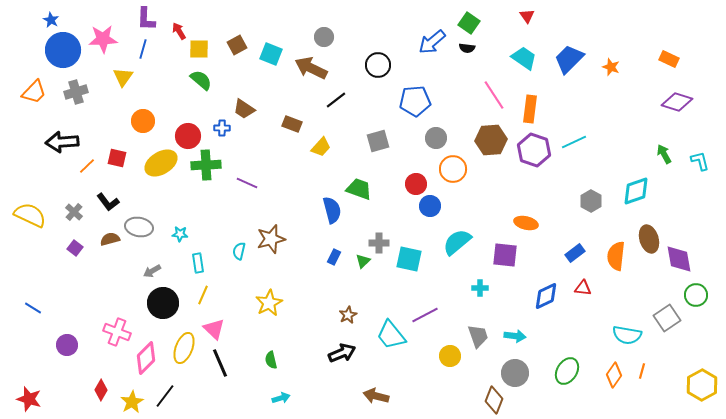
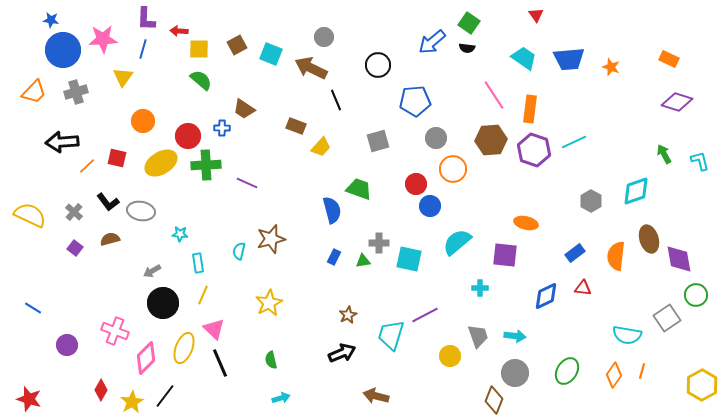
red triangle at (527, 16): moved 9 px right, 1 px up
blue star at (51, 20): rotated 21 degrees counterclockwise
red arrow at (179, 31): rotated 54 degrees counterclockwise
blue trapezoid at (569, 59): rotated 140 degrees counterclockwise
black line at (336, 100): rotated 75 degrees counterclockwise
brown rectangle at (292, 124): moved 4 px right, 2 px down
gray ellipse at (139, 227): moved 2 px right, 16 px up
green triangle at (363, 261): rotated 35 degrees clockwise
pink cross at (117, 332): moved 2 px left, 1 px up
cyan trapezoid at (391, 335): rotated 56 degrees clockwise
